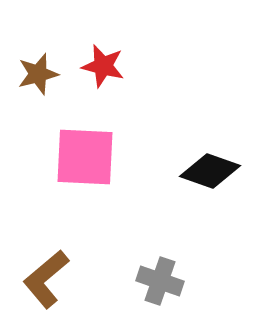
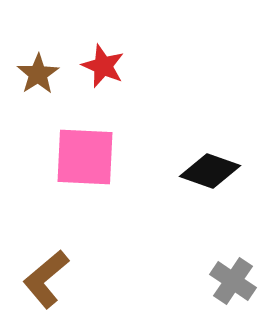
red star: rotated 9 degrees clockwise
brown star: rotated 18 degrees counterclockwise
gray cross: moved 73 px right; rotated 15 degrees clockwise
